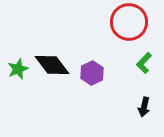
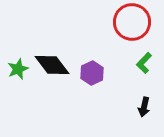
red circle: moved 3 px right
